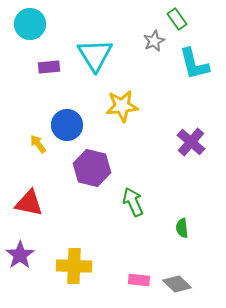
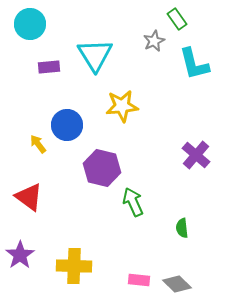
purple cross: moved 5 px right, 13 px down
purple hexagon: moved 10 px right
red triangle: moved 6 px up; rotated 24 degrees clockwise
